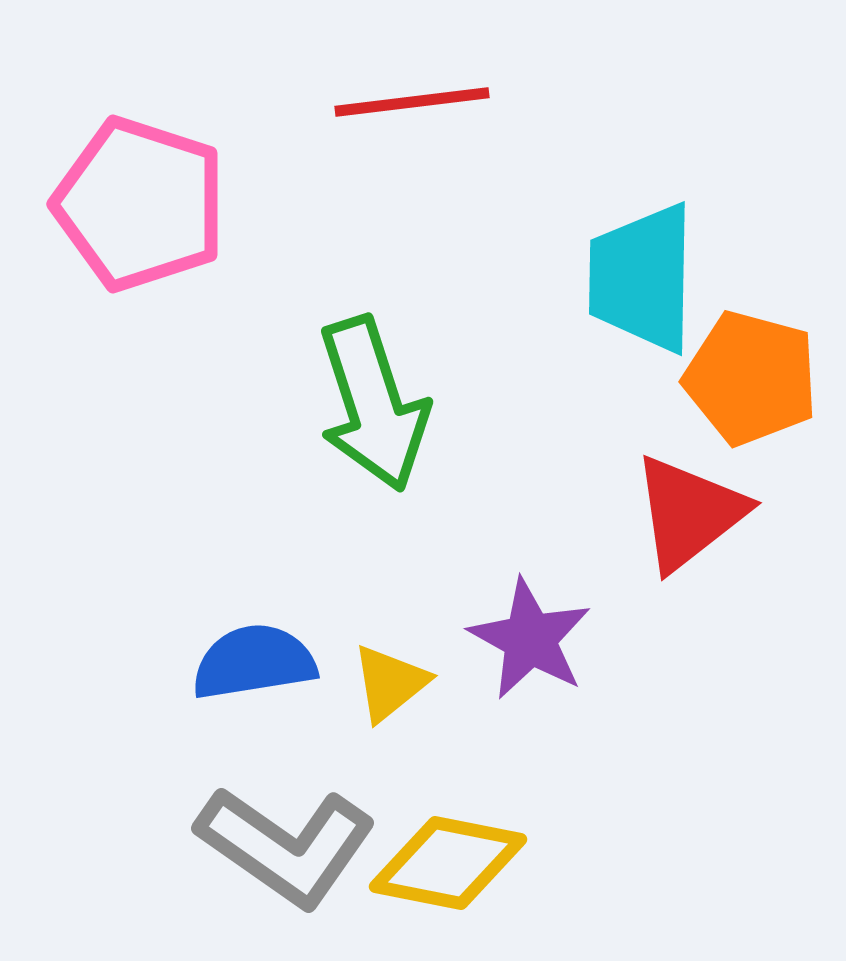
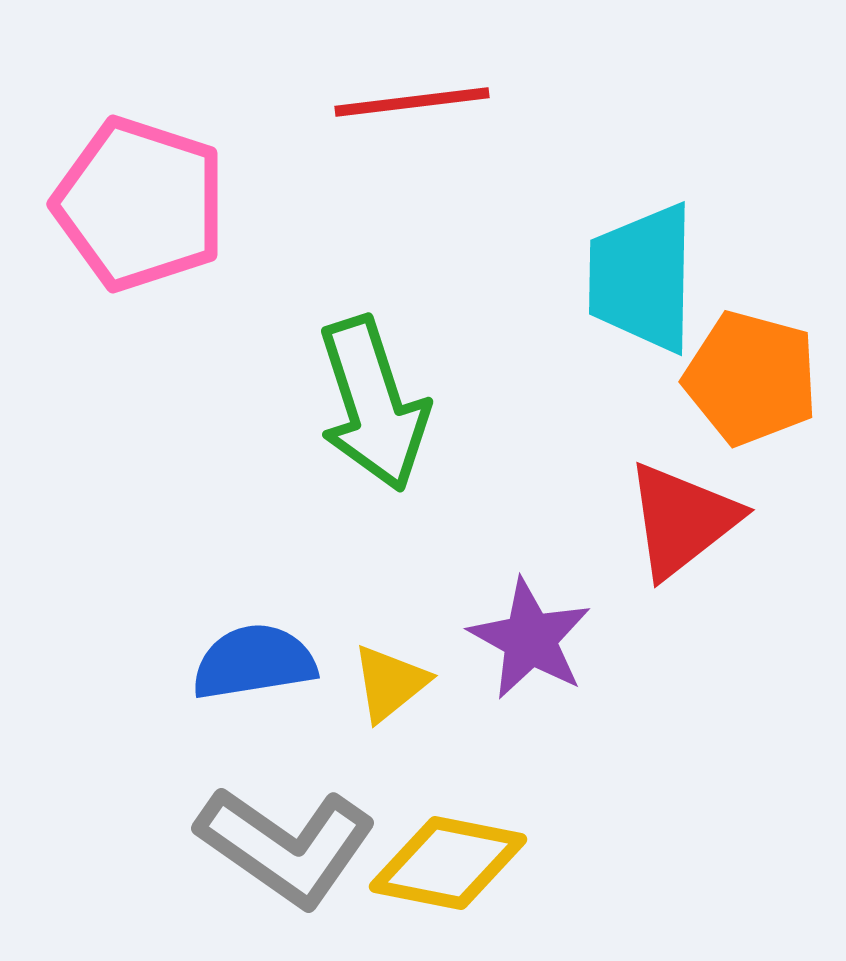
red triangle: moved 7 px left, 7 px down
